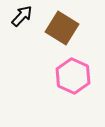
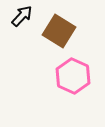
brown square: moved 3 px left, 3 px down
